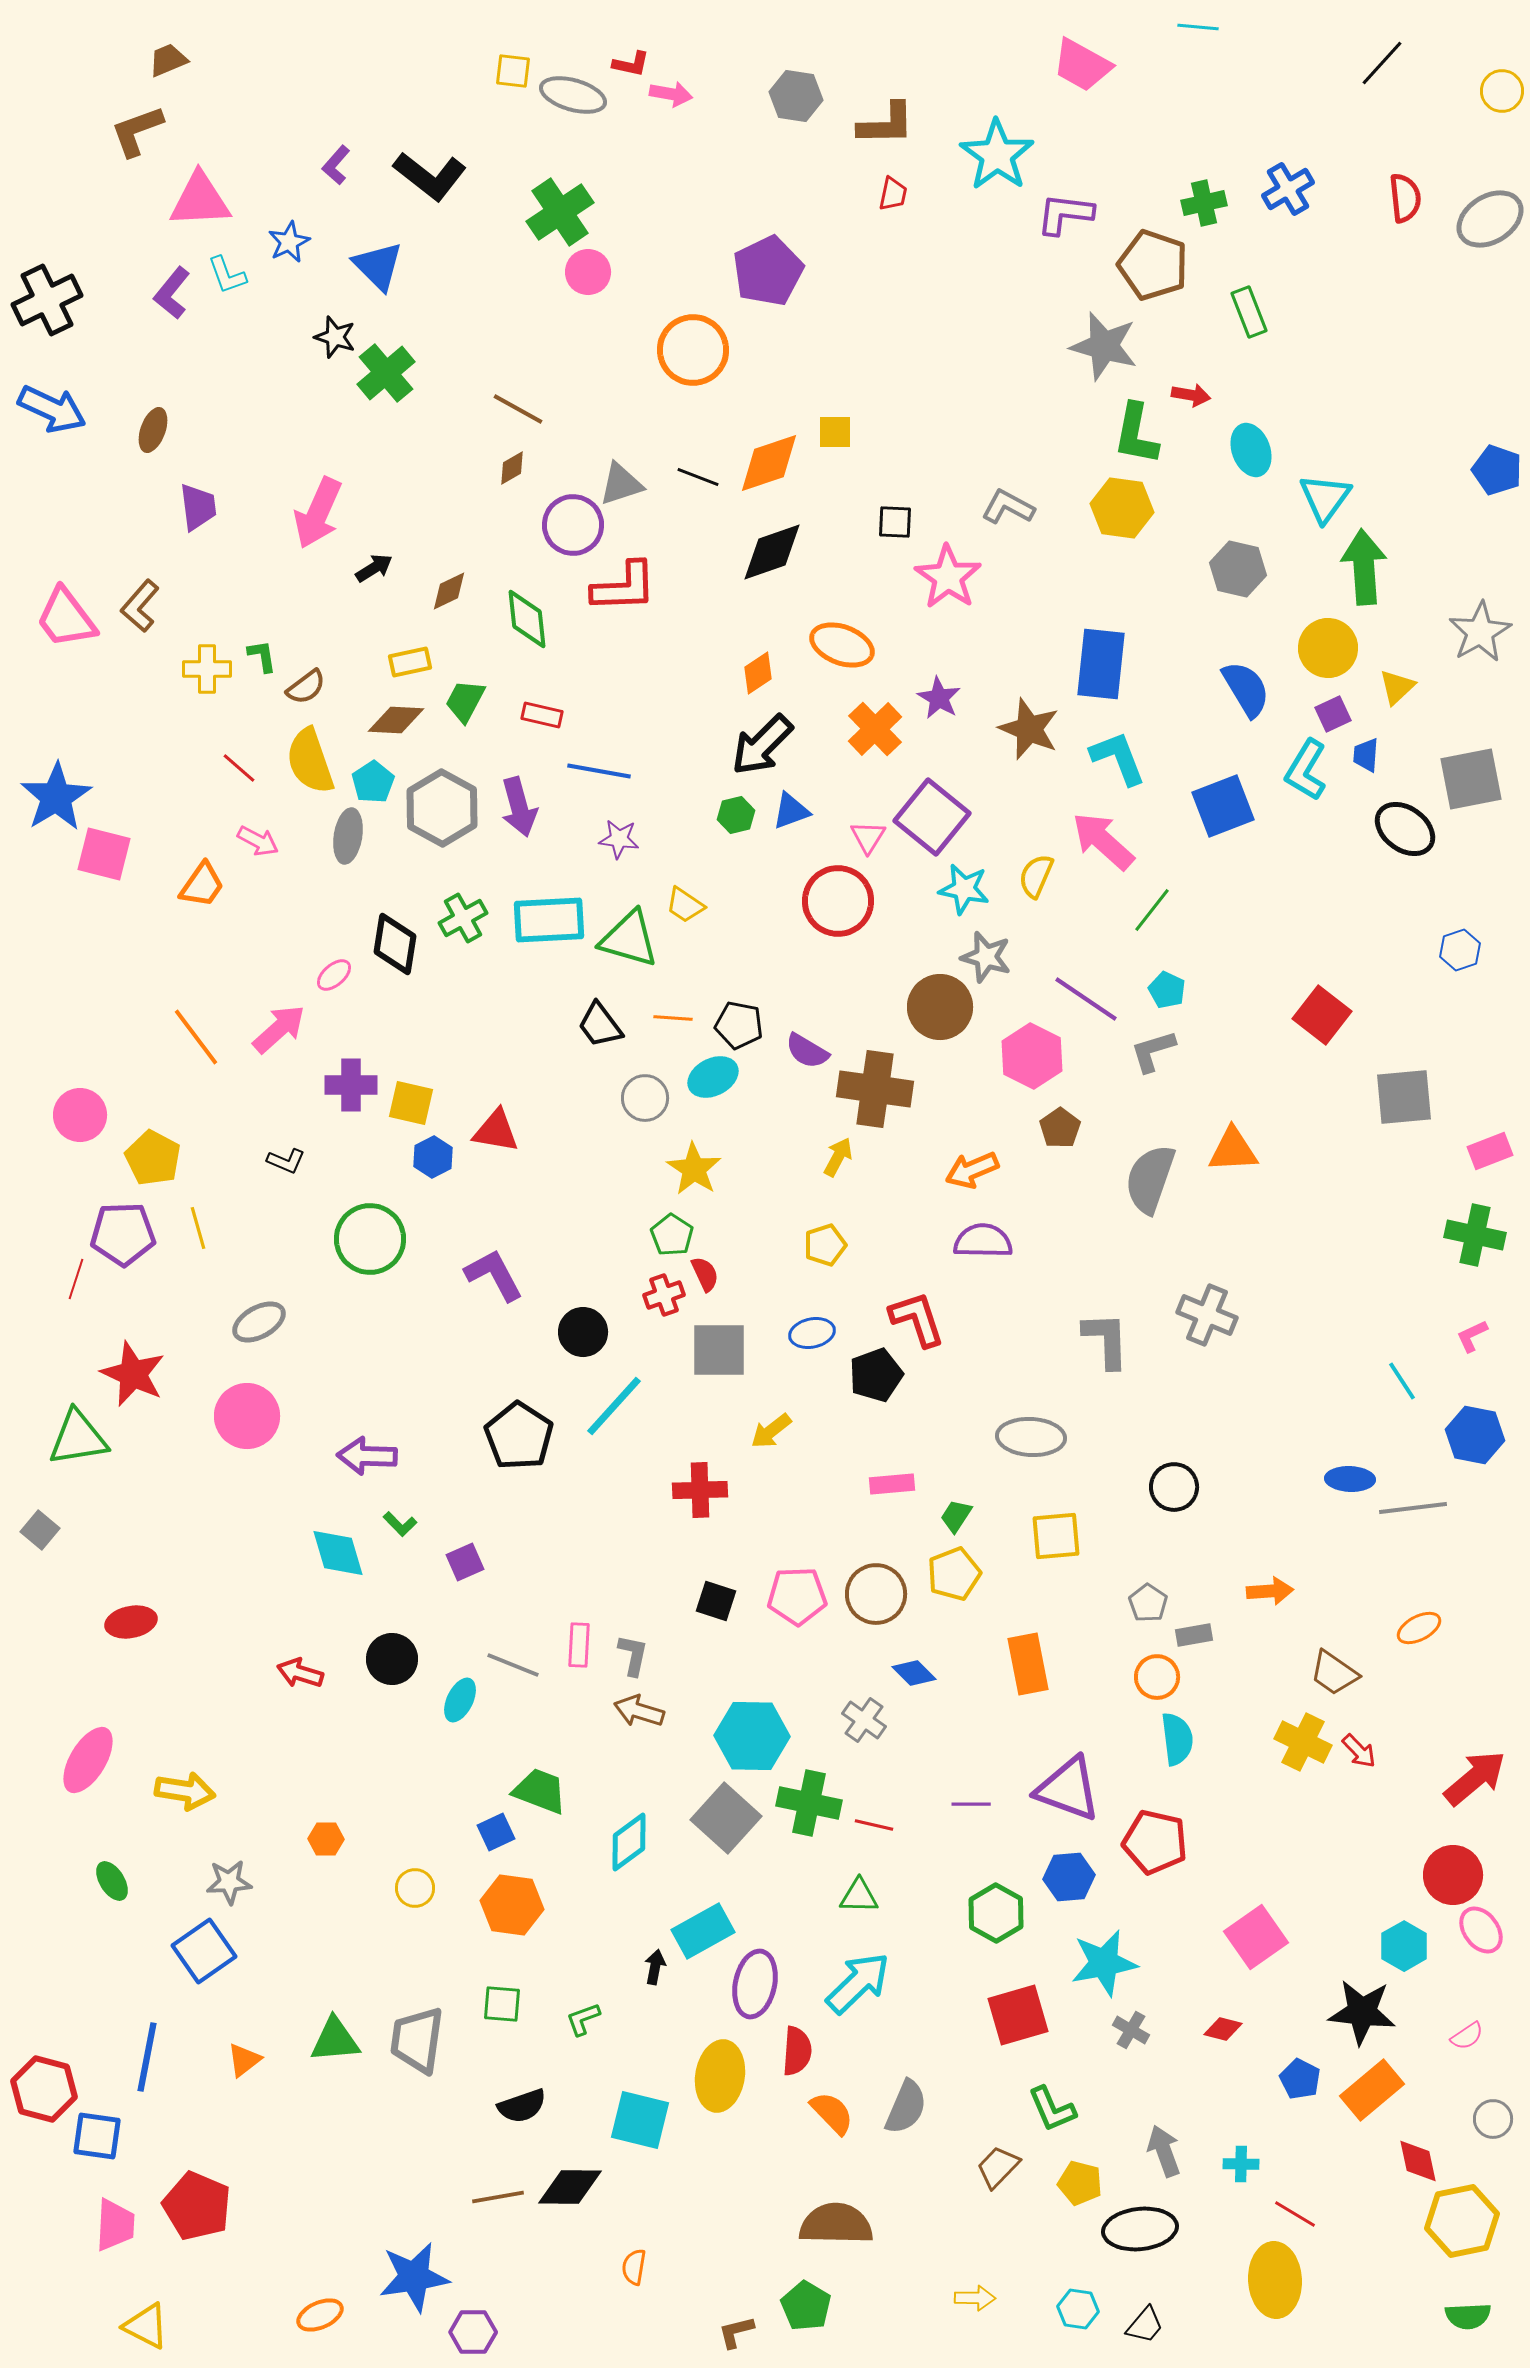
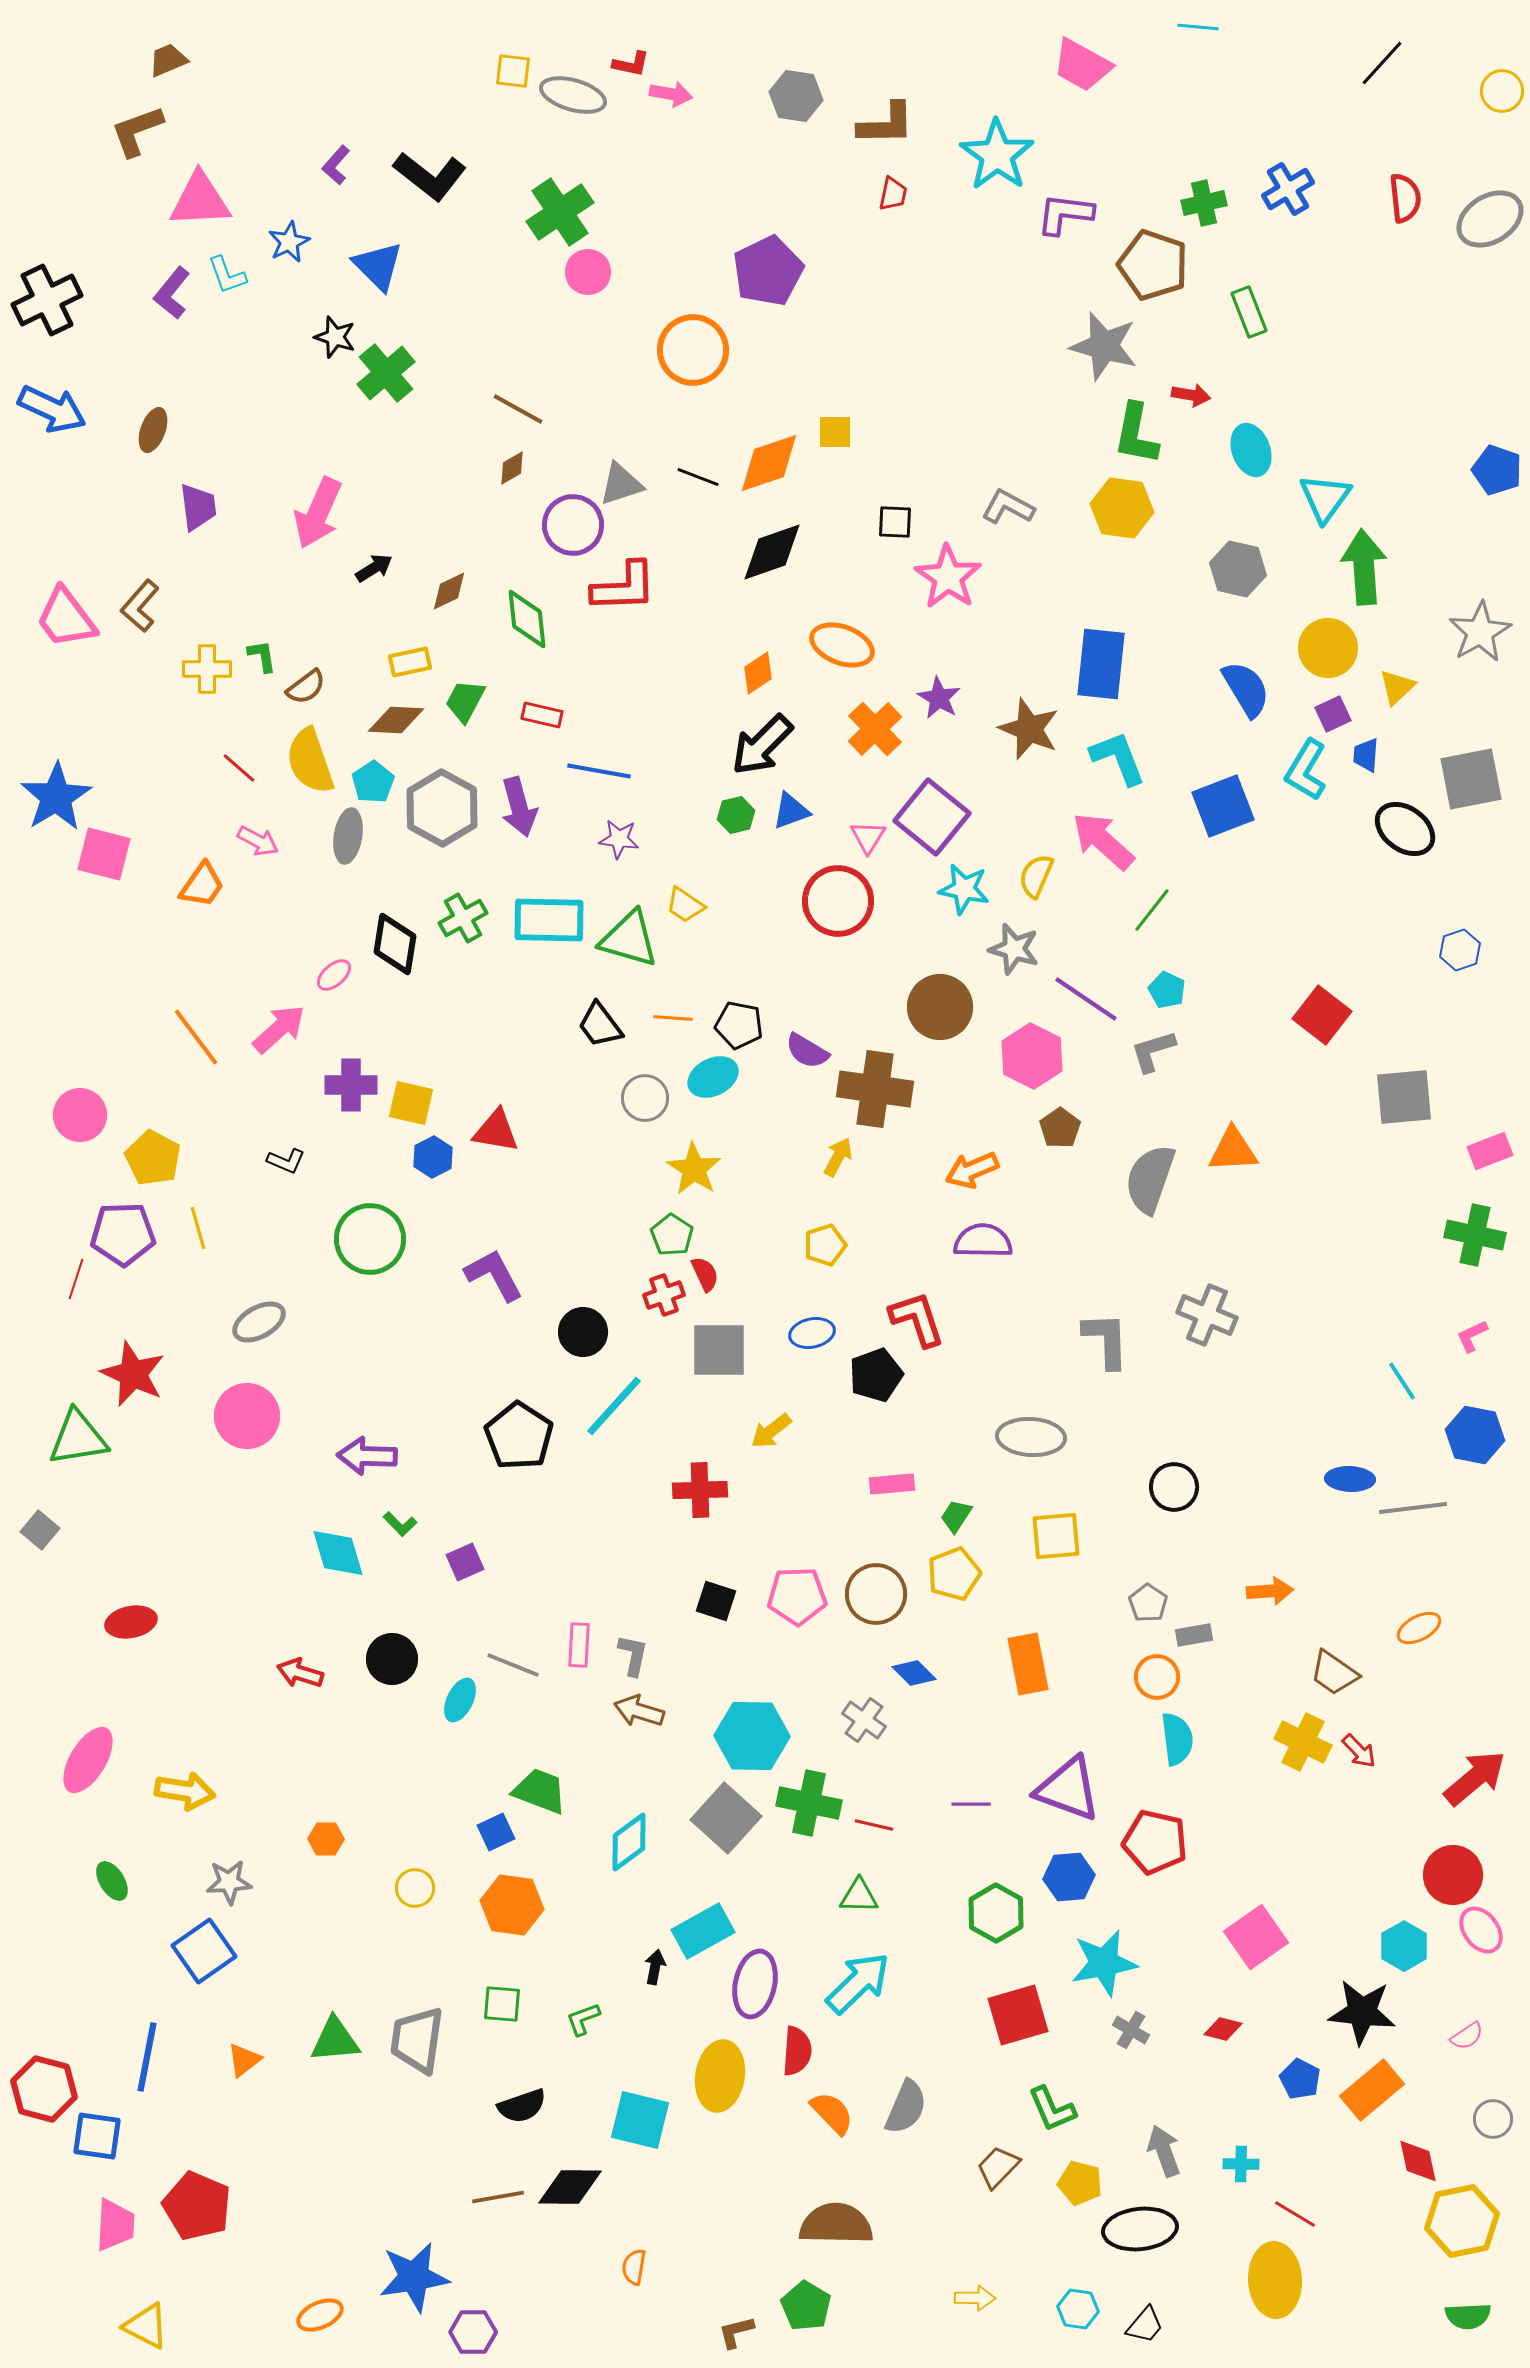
cyan rectangle at (549, 920): rotated 4 degrees clockwise
gray star at (986, 957): moved 28 px right, 8 px up
